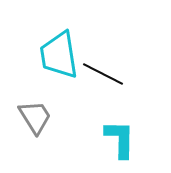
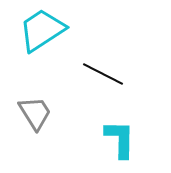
cyan trapezoid: moved 17 px left, 25 px up; rotated 66 degrees clockwise
gray trapezoid: moved 4 px up
